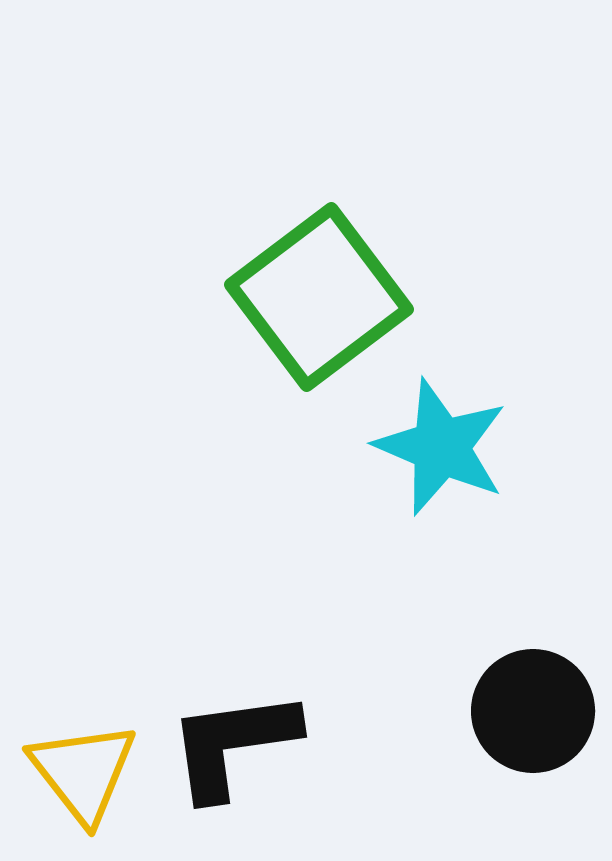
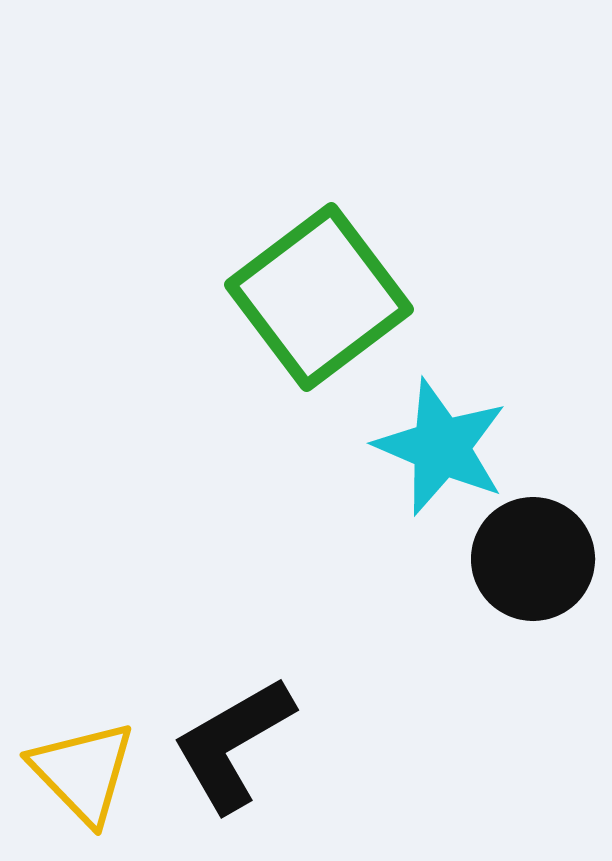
black circle: moved 152 px up
black L-shape: rotated 22 degrees counterclockwise
yellow triangle: rotated 6 degrees counterclockwise
